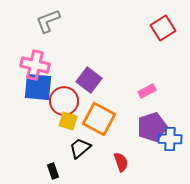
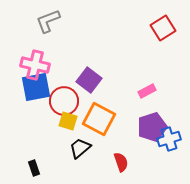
blue square: moved 2 px left; rotated 16 degrees counterclockwise
blue cross: moved 1 px left; rotated 20 degrees counterclockwise
black rectangle: moved 19 px left, 3 px up
